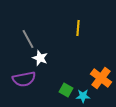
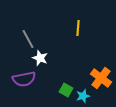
cyan star: rotated 16 degrees counterclockwise
